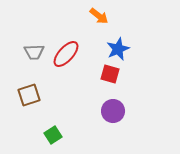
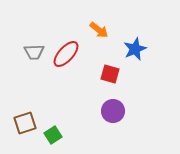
orange arrow: moved 14 px down
blue star: moved 17 px right
brown square: moved 4 px left, 28 px down
